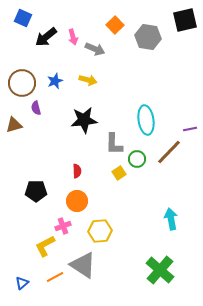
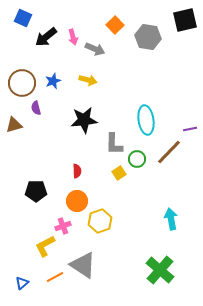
blue star: moved 2 px left
yellow hexagon: moved 10 px up; rotated 15 degrees counterclockwise
